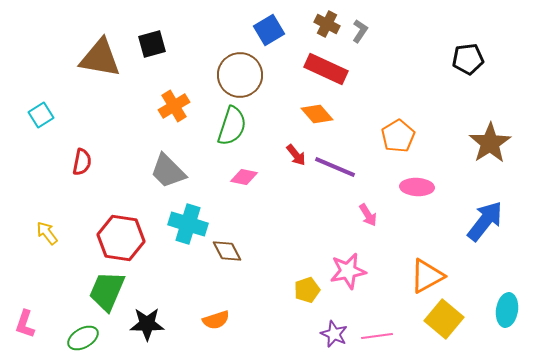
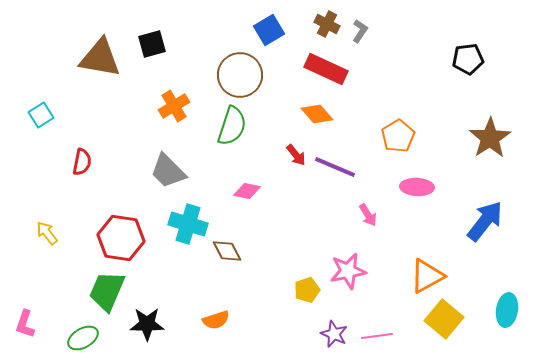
brown star: moved 5 px up
pink diamond: moved 3 px right, 14 px down
